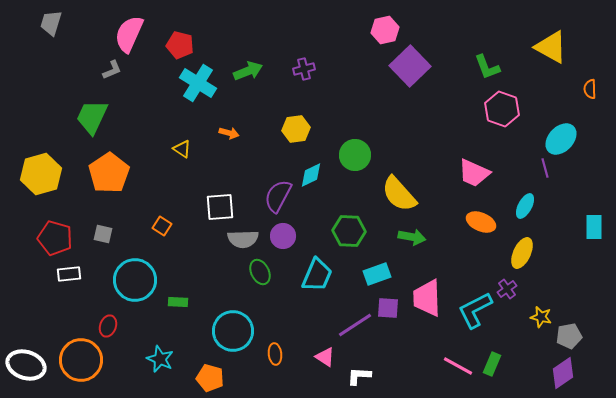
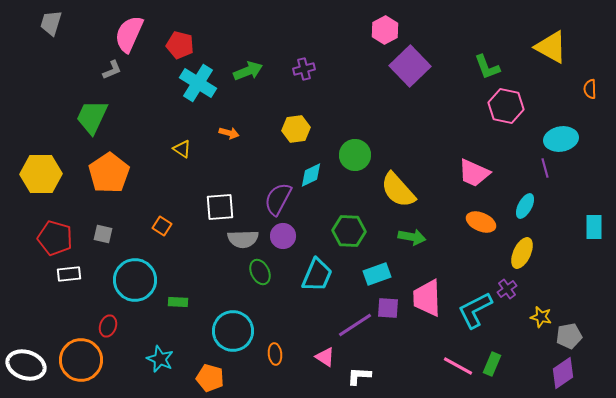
pink hexagon at (385, 30): rotated 16 degrees counterclockwise
pink hexagon at (502, 109): moved 4 px right, 3 px up; rotated 8 degrees counterclockwise
cyan ellipse at (561, 139): rotated 36 degrees clockwise
yellow hexagon at (41, 174): rotated 15 degrees clockwise
yellow semicircle at (399, 194): moved 1 px left, 4 px up
purple semicircle at (278, 196): moved 3 px down
